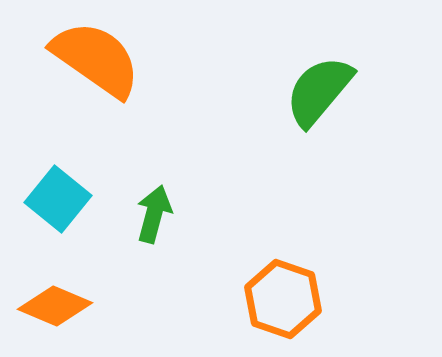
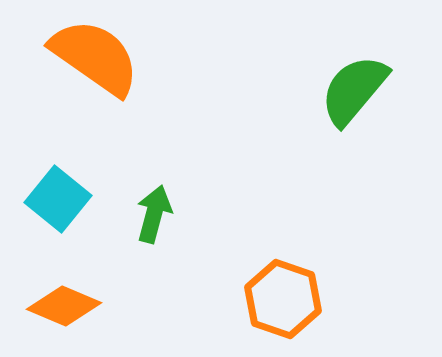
orange semicircle: moved 1 px left, 2 px up
green semicircle: moved 35 px right, 1 px up
orange diamond: moved 9 px right
